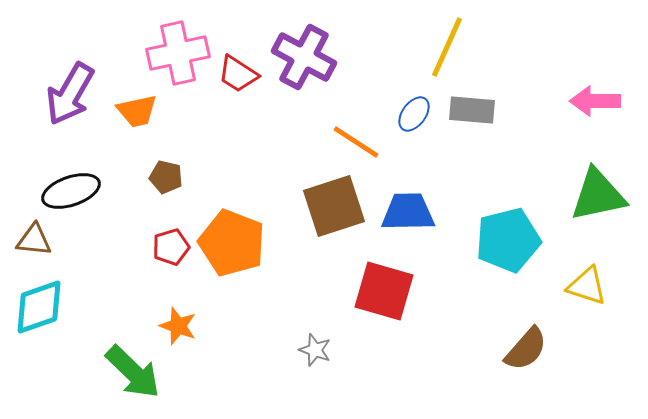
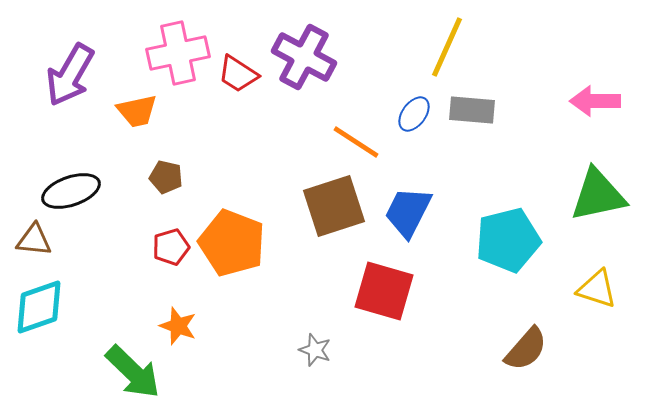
purple arrow: moved 19 px up
blue trapezoid: rotated 62 degrees counterclockwise
yellow triangle: moved 10 px right, 3 px down
